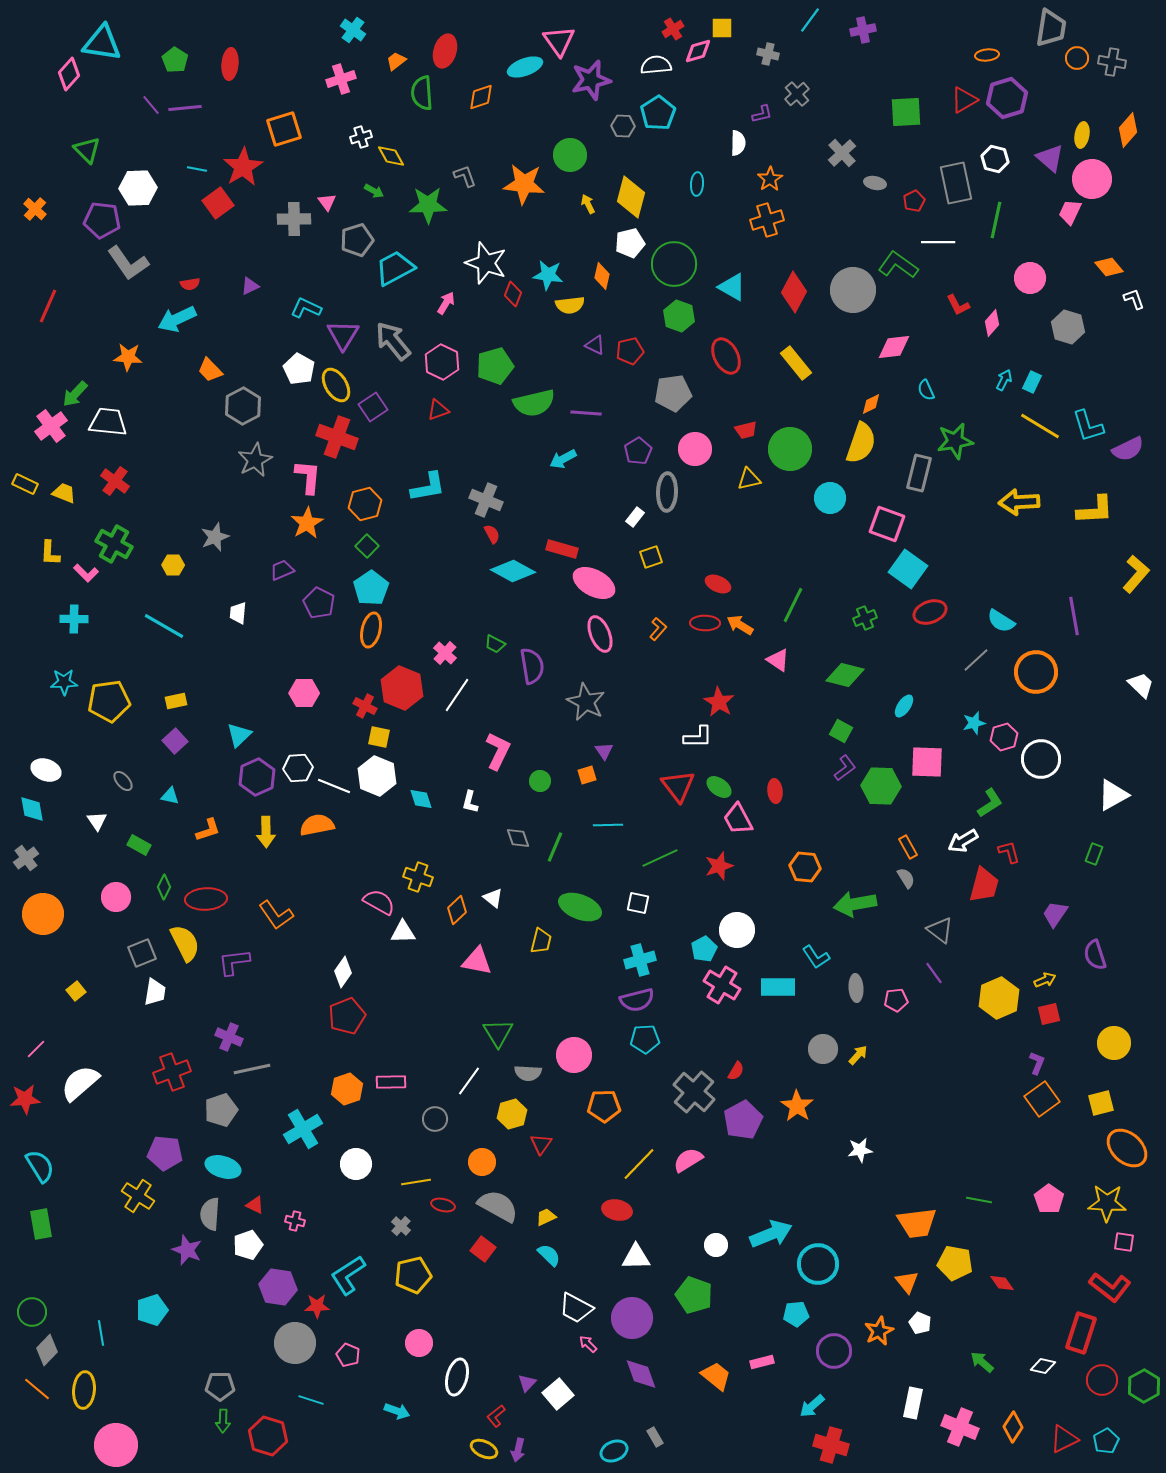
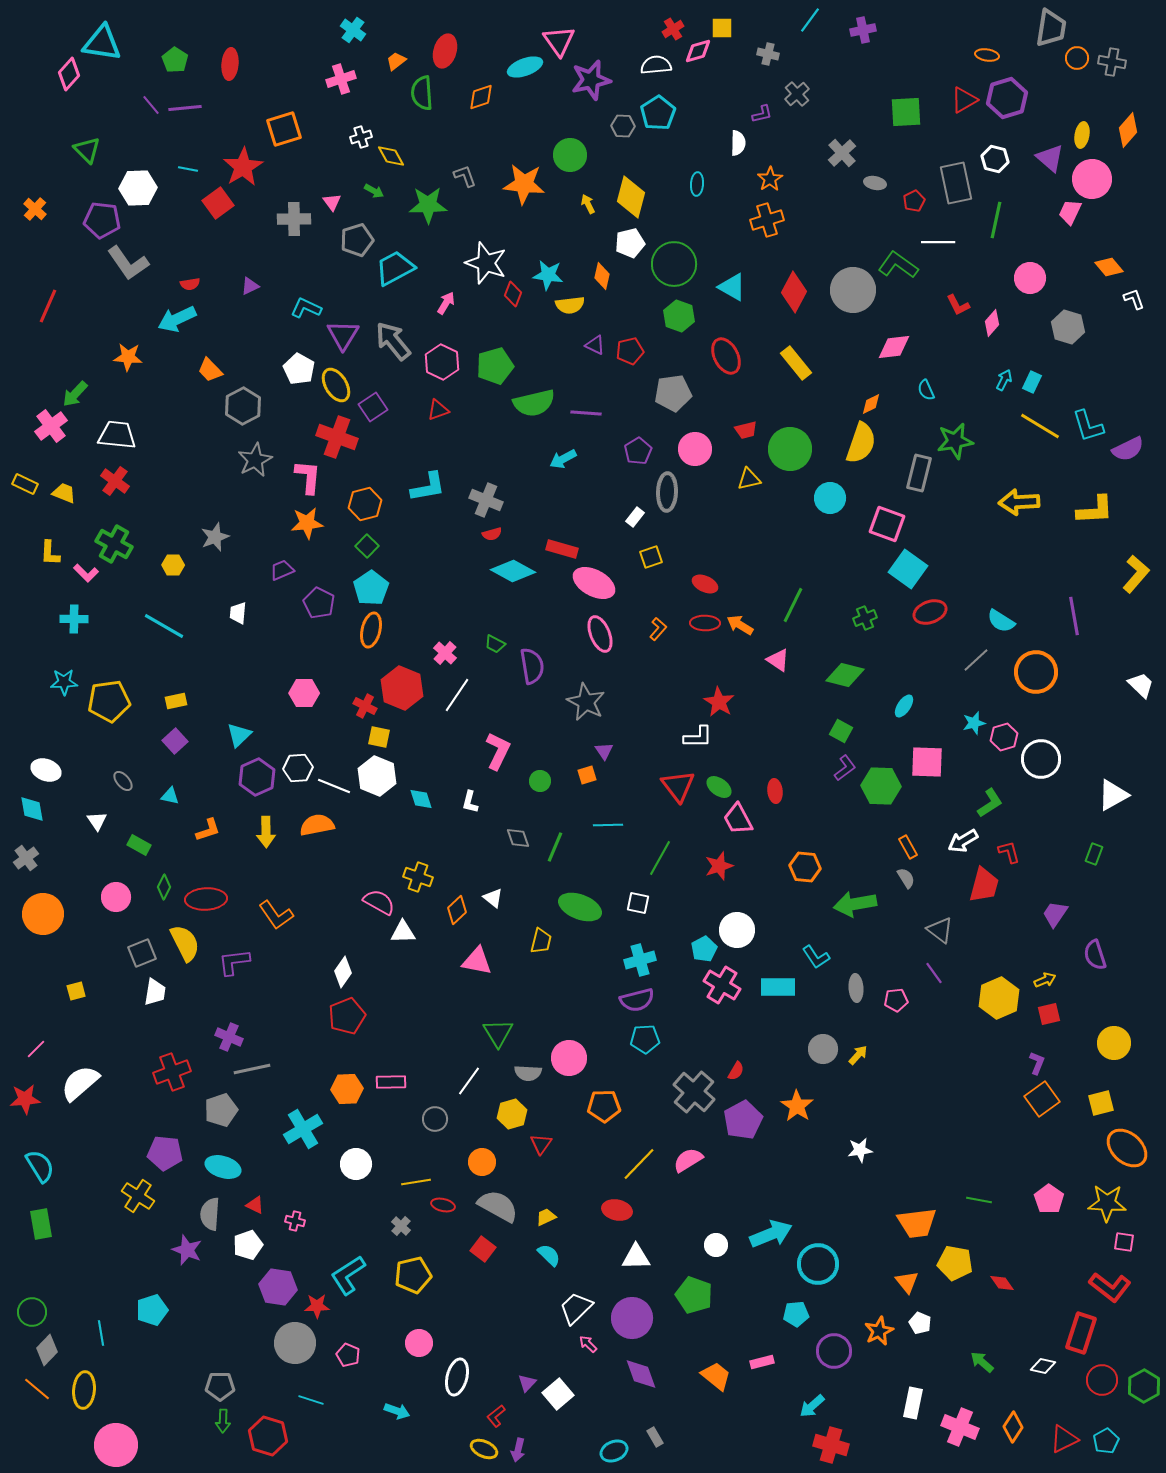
orange ellipse at (987, 55): rotated 15 degrees clockwise
cyan line at (197, 169): moved 9 px left
pink triangle at (327, 202): moved 5 px right
white trapezoid at (108, 422): moved 9 px right, 13 px down
orange star at (307, 523): rotated 24 degrees clockwise
red semicircle at (492, 534): rotated 102 degrees clockwise
red ellipse at (718, 584): moved 13 px left
green line at (660, 858): rotated 36 degrees counterclockwise
yellow square at (76, 991): rotated 24 degrees clockwise
pink circle at (574, 1055): moved 5 px left, 3 px down
orange hexagon at (347, 1089): rotated 16 degrees clockwise
white trapezoid at (576, 1308): rotated 108 degrees clockwise
